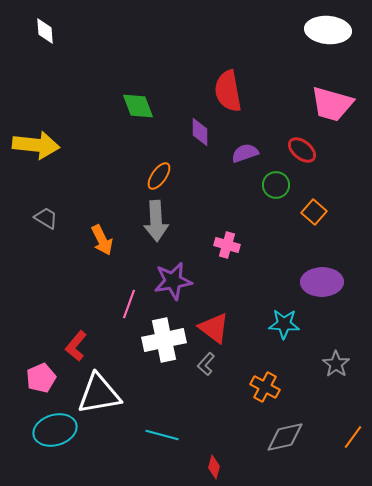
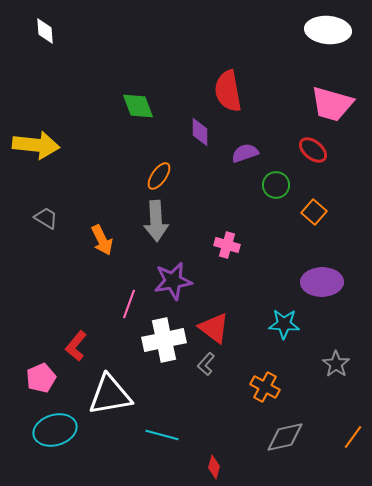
red ellipse: moved 11 px right
white triangle: moved 11 px right, 1 px down
